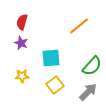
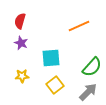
red semicircle: moved 2 px left, 1 px up
orange line: rotated 15 degrees clockwise
green semicircle: moved 1 px down
